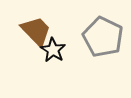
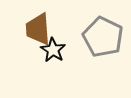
brown trapezoid: moved 2 px right, 2 px up; rotated 140 degrees counterclockwise
